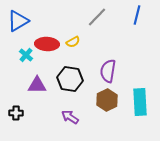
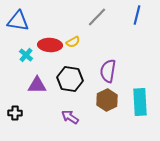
blue triangle: rotated 40 degrees clockwise
red ellipse: moved 3 px right, 1 px down
black cross: moved 1 px left
